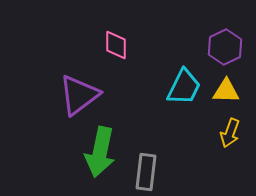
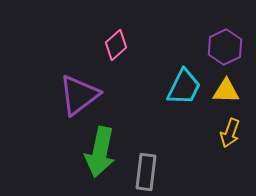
pink diamond: rotated 48 degrees clockwise
